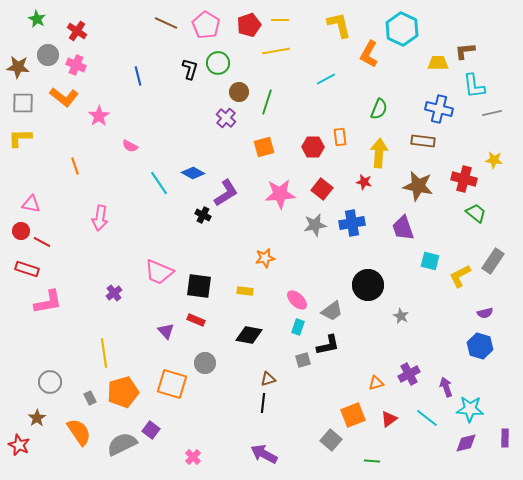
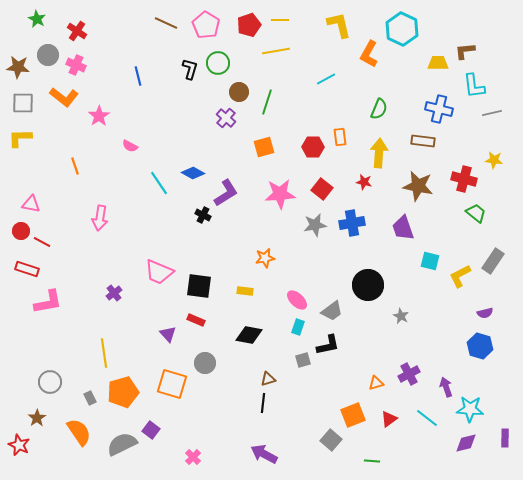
purple triangle at (166, 331): moved 2 px right, 3 px down
